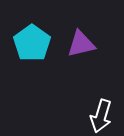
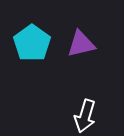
white arrow: moved 16 px left
